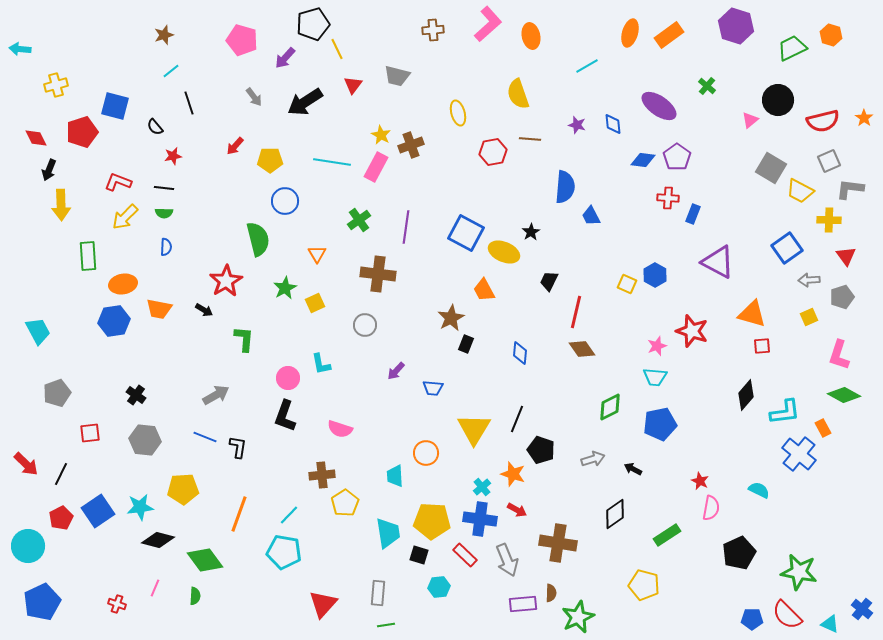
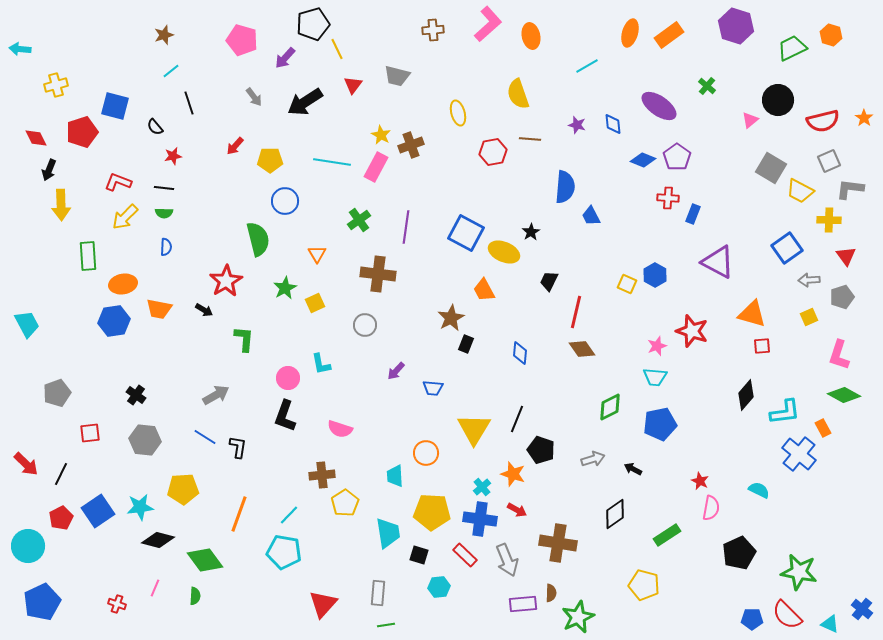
blue diamond at (643, 160): rotated 15 degrees clockwise
cyan trapezoid at (38, 331): moved 11 px left, 7 px up
blue line at (205, 437): rotated 10 degrees clockwise
yellow pentagon at (432, 521): moved 9 px up
